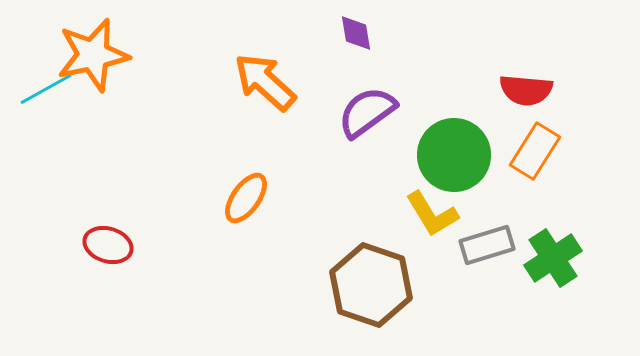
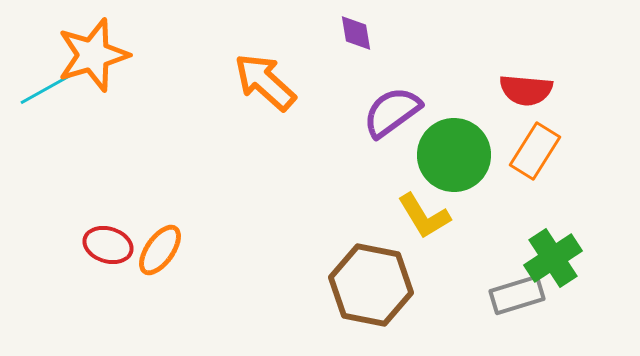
orange star: rotated 4 degrees counterclockwise
purple semicircle: moved 25 px right
orange ellipse: moved 86 px left, 52 px down
yellow L-shape: moved 8 px left, 2 px down
gray rectangle: moved 30 px right, 50 px down
brown hexagon: rotated 8 degrees counterclockwise
